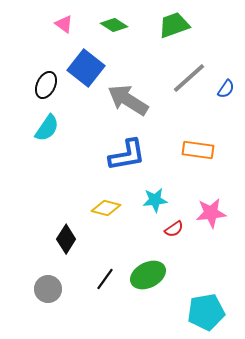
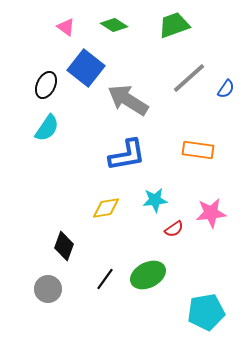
pink triangle: moved 2 px right, 3 px down
yellow diamond: rotated 24 degrees counterclockwise
black diamond: moved 2 px left, 7 px down; rotated 12 degrees counterclockwise
